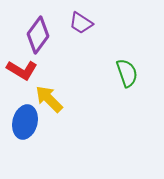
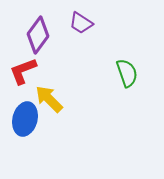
red L-shape: moved 1 px right, 1 px down; rotated 128 degrees clockwise
blue ellipse: moved 3 px up
